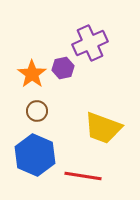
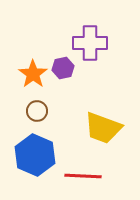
purple cross: rotated 24 degrees clockwise
orange star: moved 1 px right
red line: rotated 6 degrees counterclockwise
